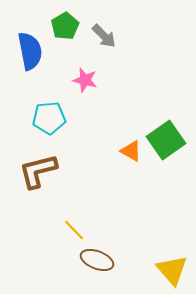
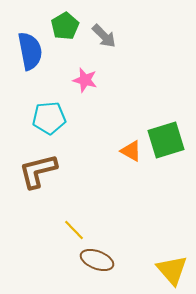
green square: rotated 18 degrees clockwise
